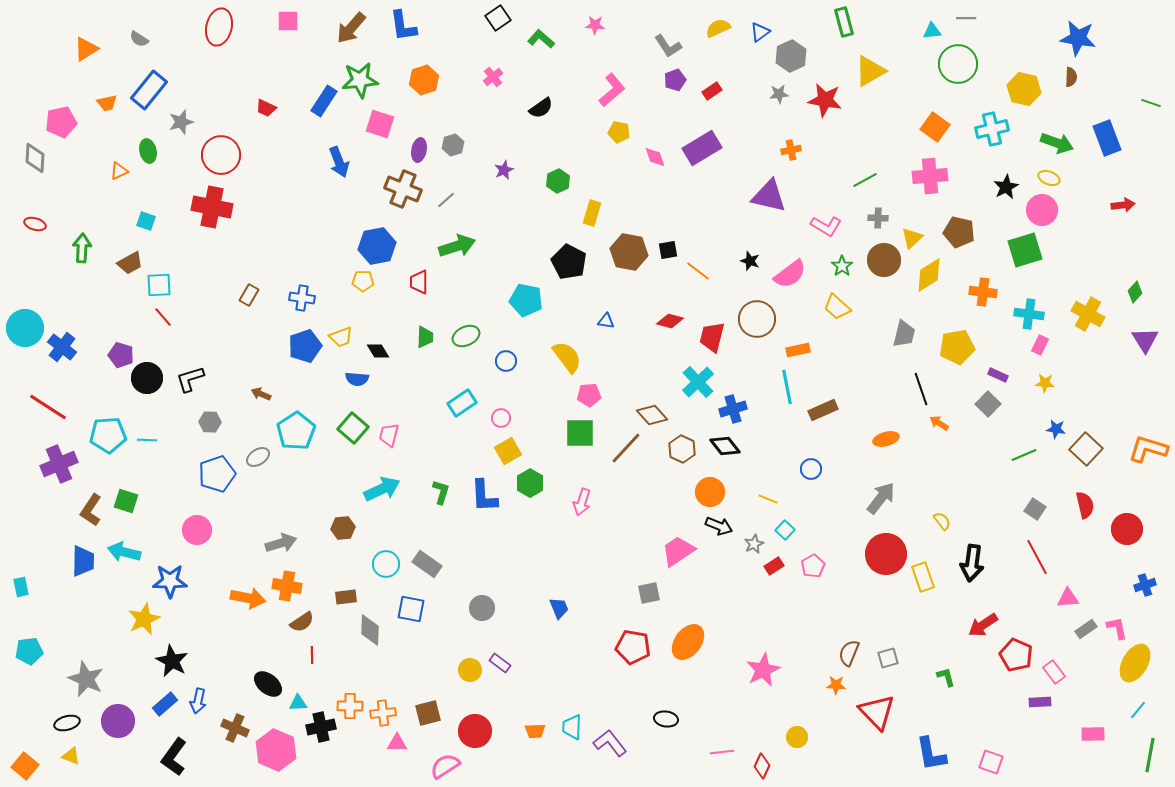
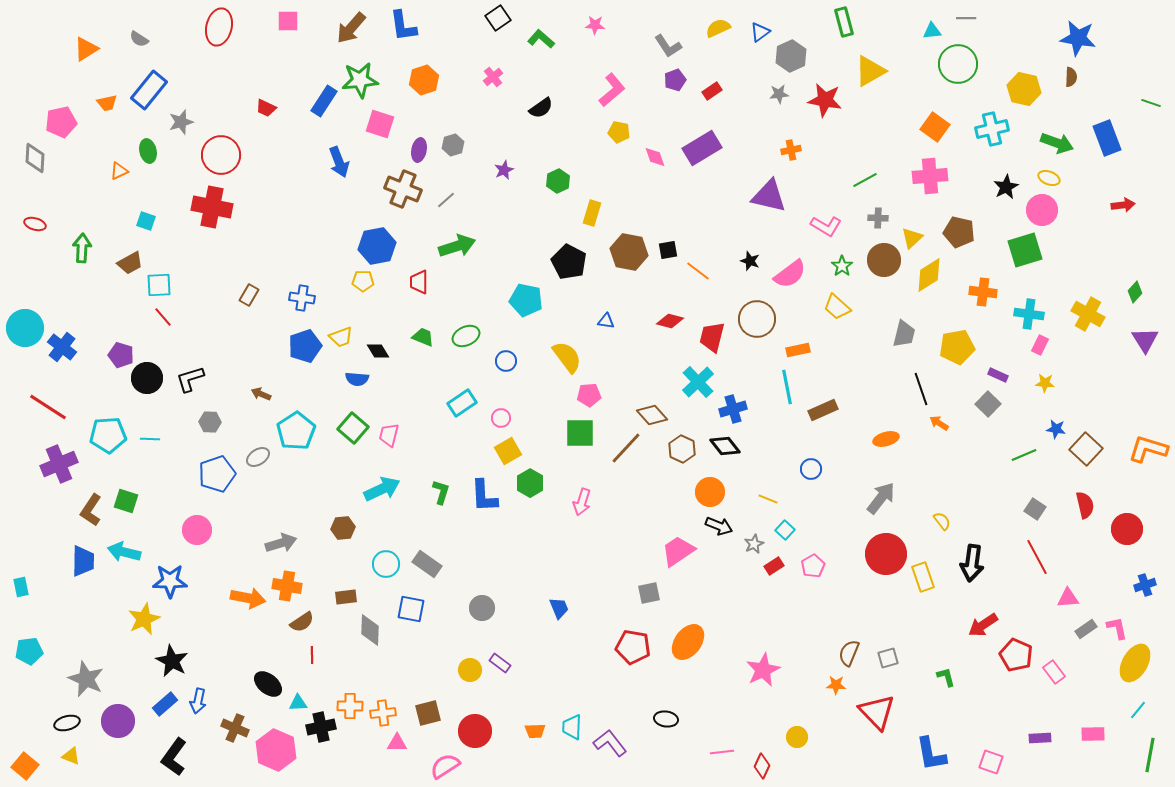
green trapezoid at (425, 337): moved 2 px left; rotated 70 degrees counterclockwise
cyan line at (147, 440): moved 3 px right, 1 px up
purple rectangle at (1040, 702): moved 36 px down
